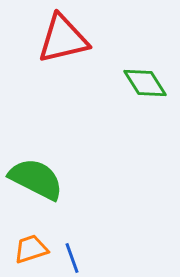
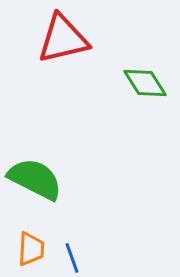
green semicircle: moved 1 px left
orange trapezoid: rotated 111 degrees clockwise
